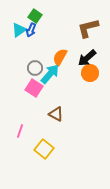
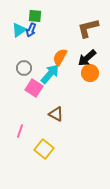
green square: rotated 32 degrees counterclockwise
gray circle: moved 11 px left
